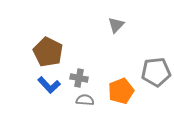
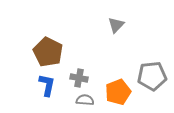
gray pentagon: moved 4 px left, 4 px down
blue L-shape: moved 2 px left; rotated 125 degrees counterclockwise
orange pentagon: moved 3 px left, 1 px down
